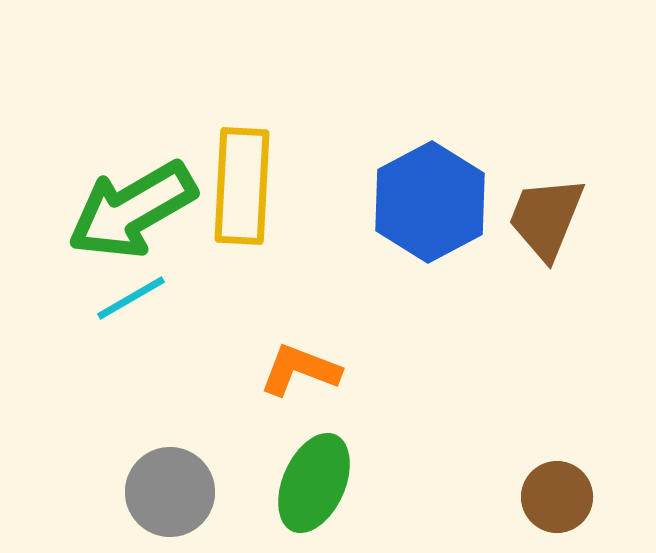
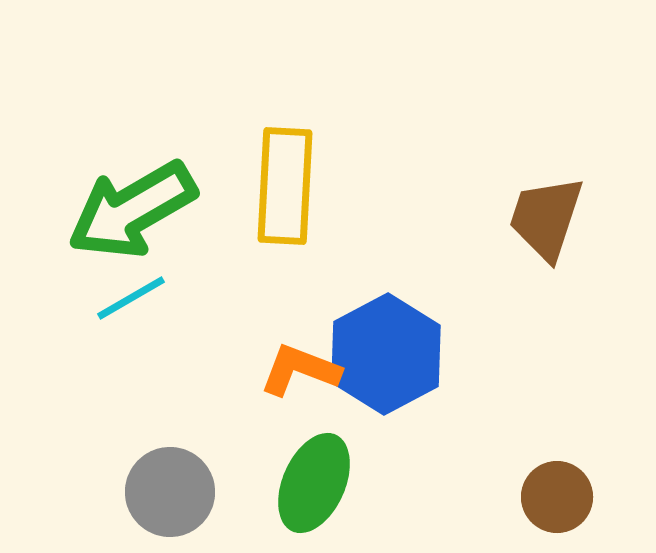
yellow rectangle: moved 43 px right
blue hexagon: moved 44 px left, 152 px down
brown trapezoid: rotated 4 degrees counterclockwise
